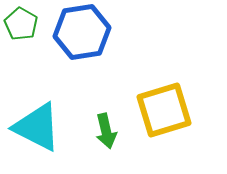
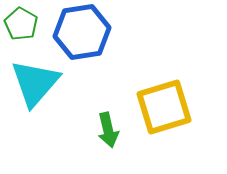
yellow square: moved 3 px up
cyan triangle: moved 2 px left, 44 px up; rotated 44 degrees clockwise
green arrow: moved 2 px right, 1 px up
